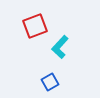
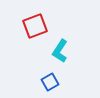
cyan L-shape: moved 4 px down; rotated 10 degrees counterclockwise
